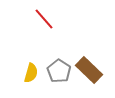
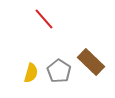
brown rectangle: moved 2 px right, 8 px up
